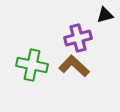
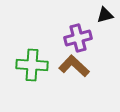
green cross: rotated 8 degrees counterclockwise
